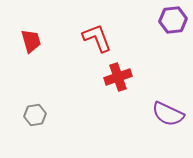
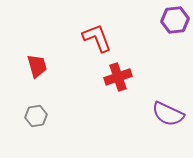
purple hexagon: moved 2 px right
red trapezoid: moved 6 px right, 25 px down
gray hexagon: moved 1 px right, 1 px down
